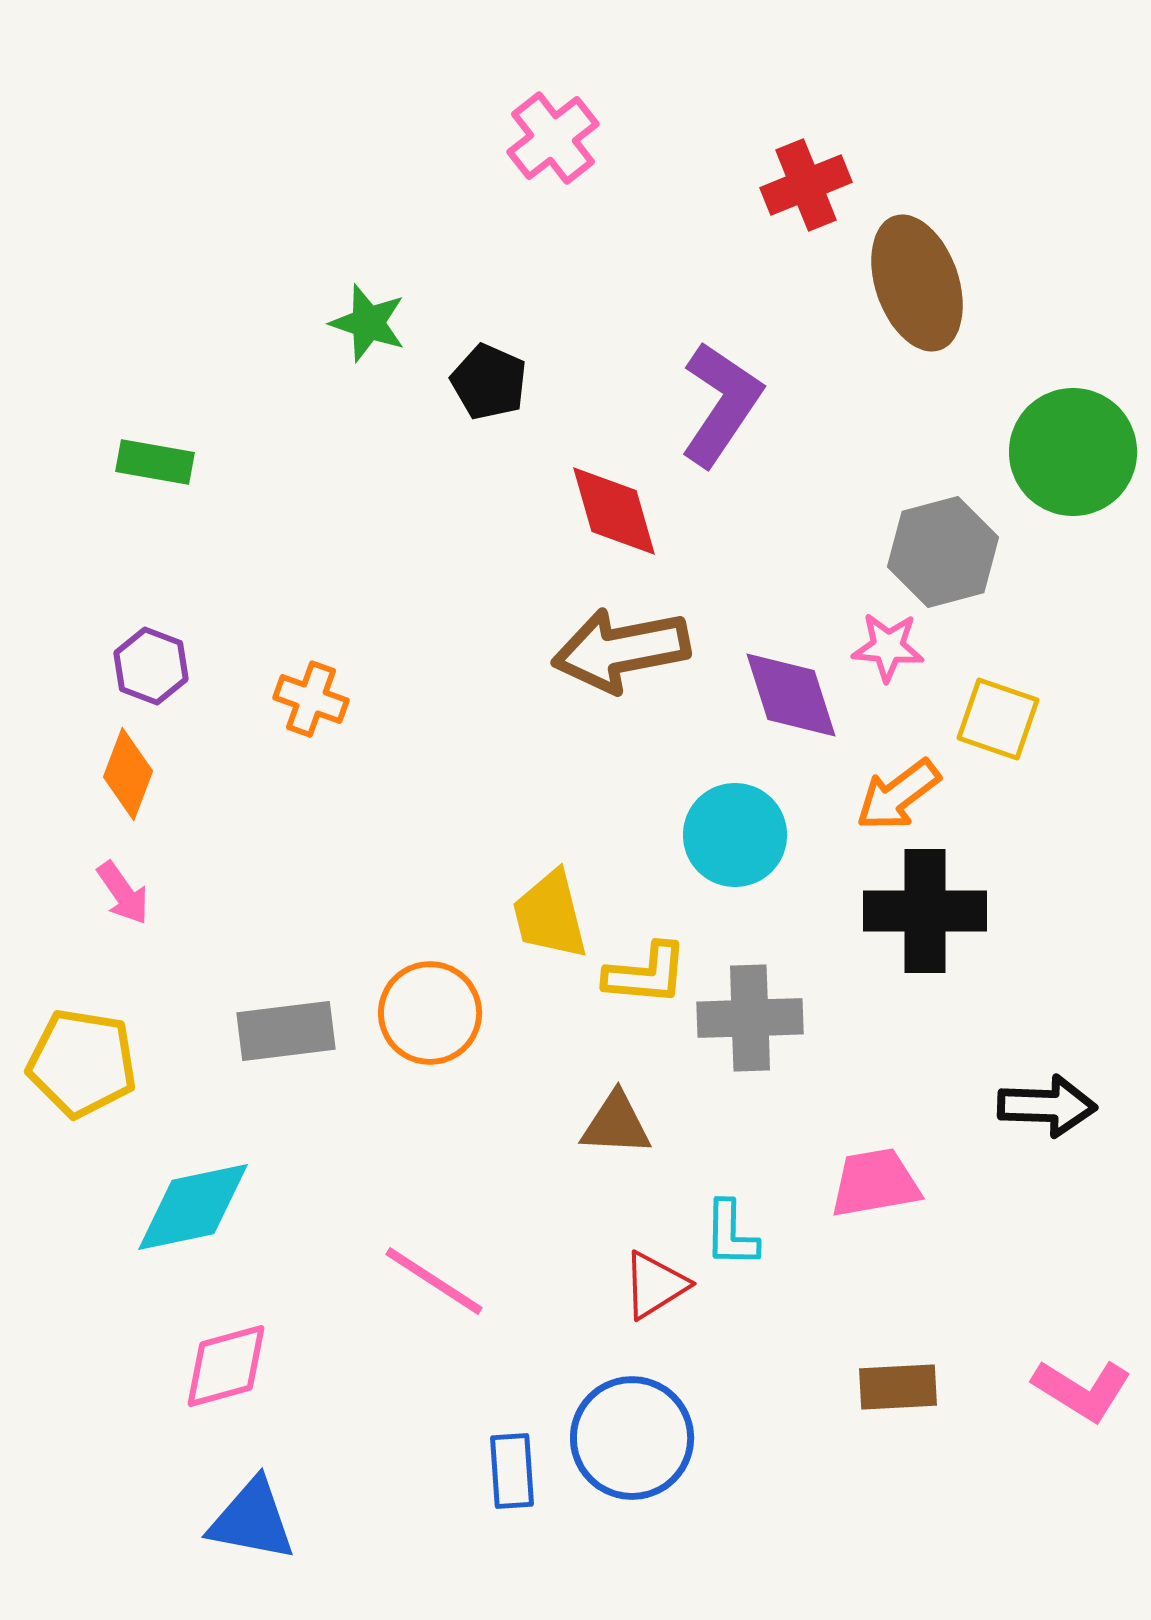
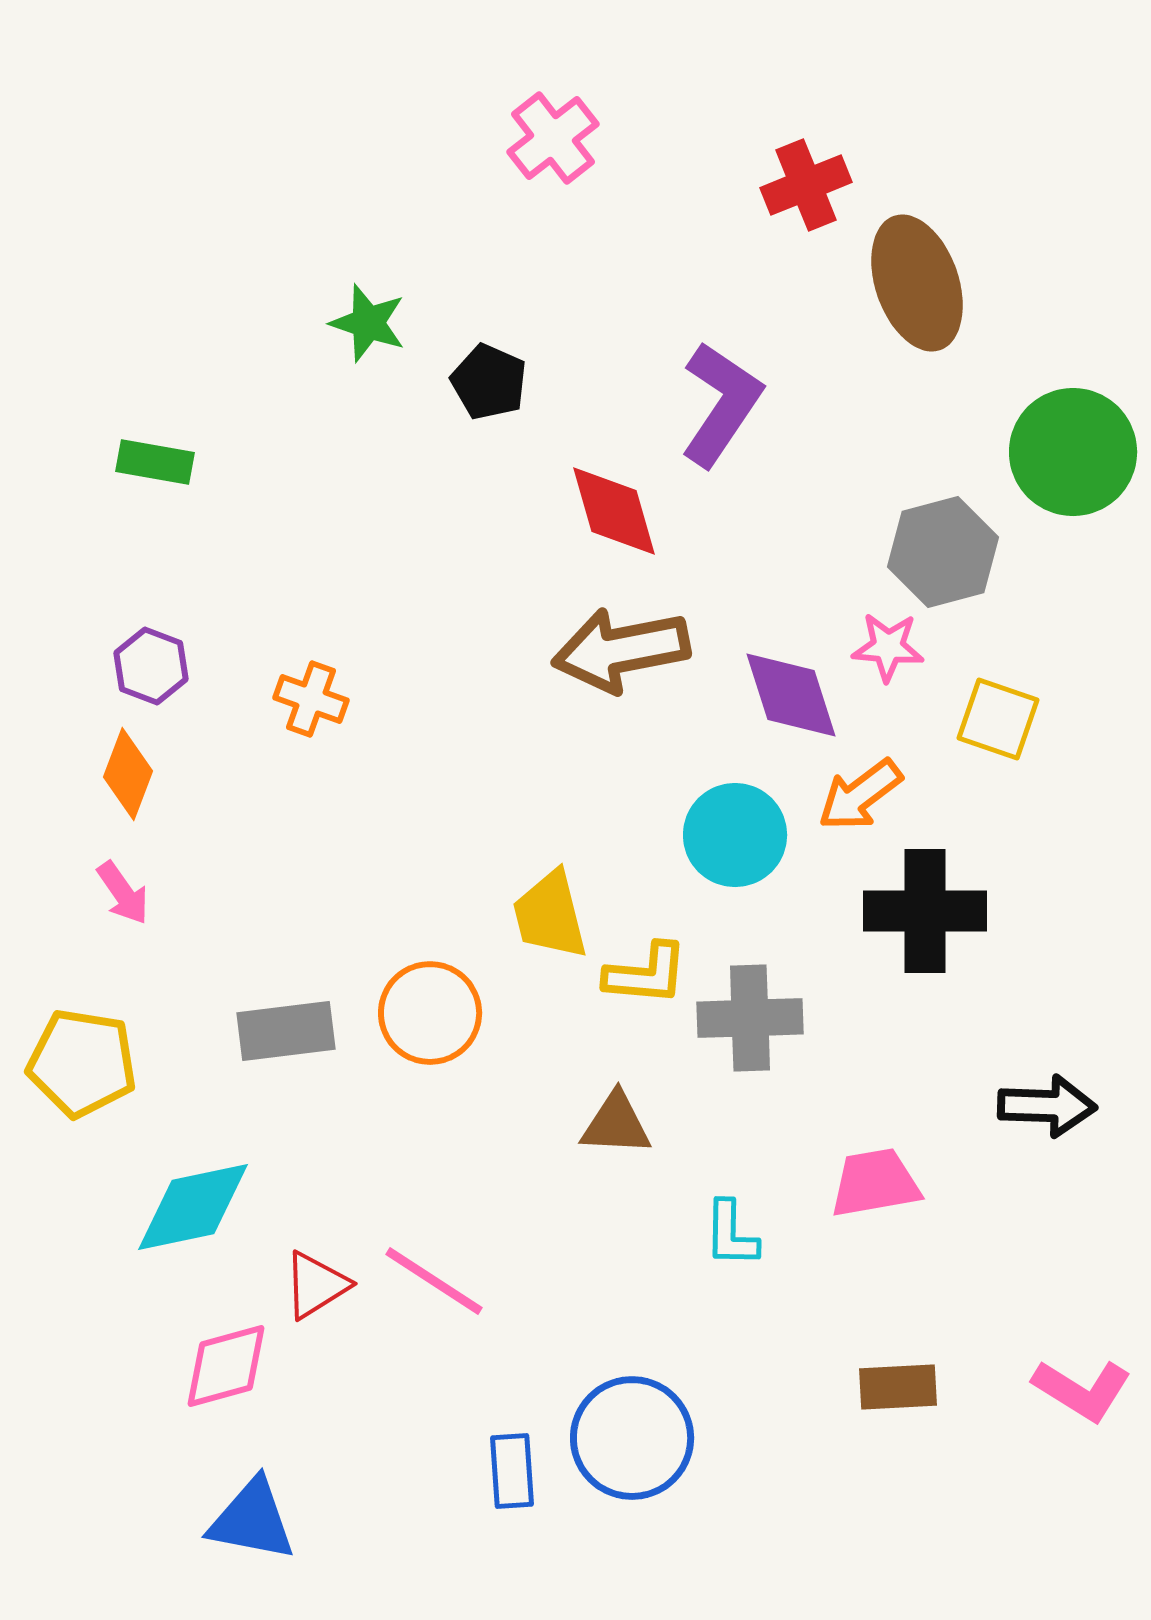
orange arrow: moved 38 px left
red triangle: moved 339 px left
